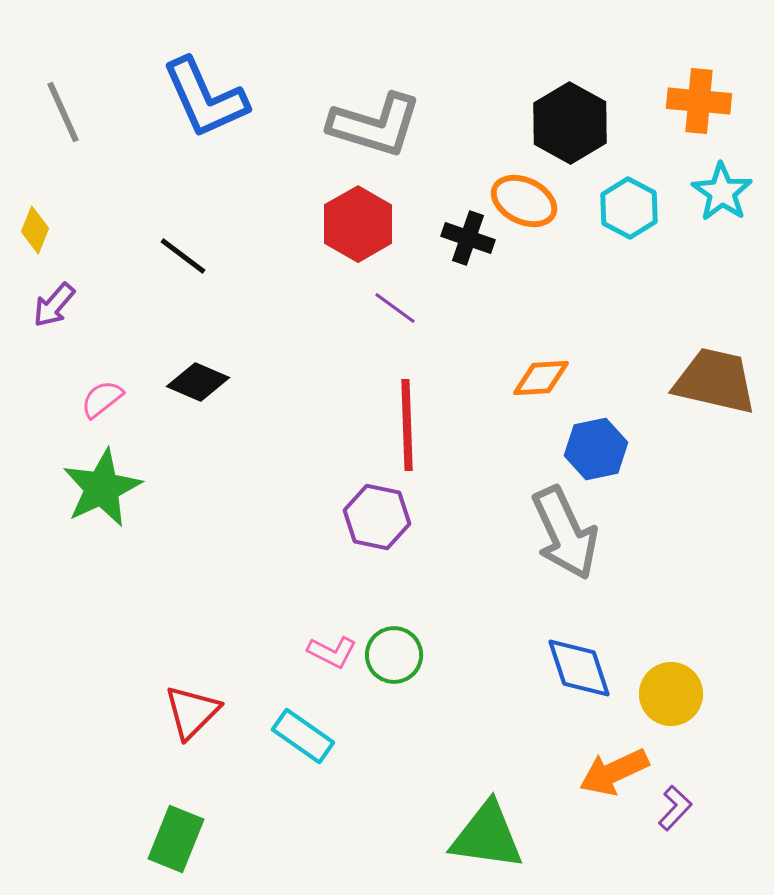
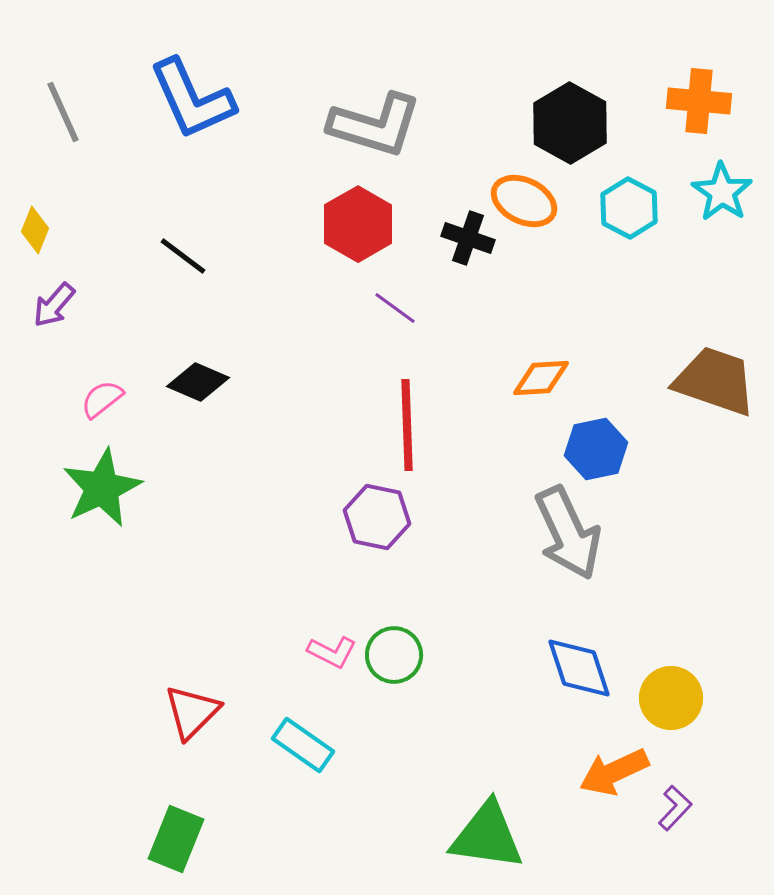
blue L-shape: moved 13 px left, 1 px down
brown trapezoid: rotated 6 degrees clockwise
gray arrow: moved 3 px right
yellow circle: moved 4 px down
cyan rectangle: moved 9 px down
